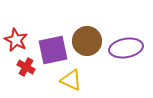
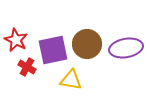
brown circle: moved 3 px down
red cross: moved 1 px right
yellow triangle: rotated 15 degrees counterclockwise
